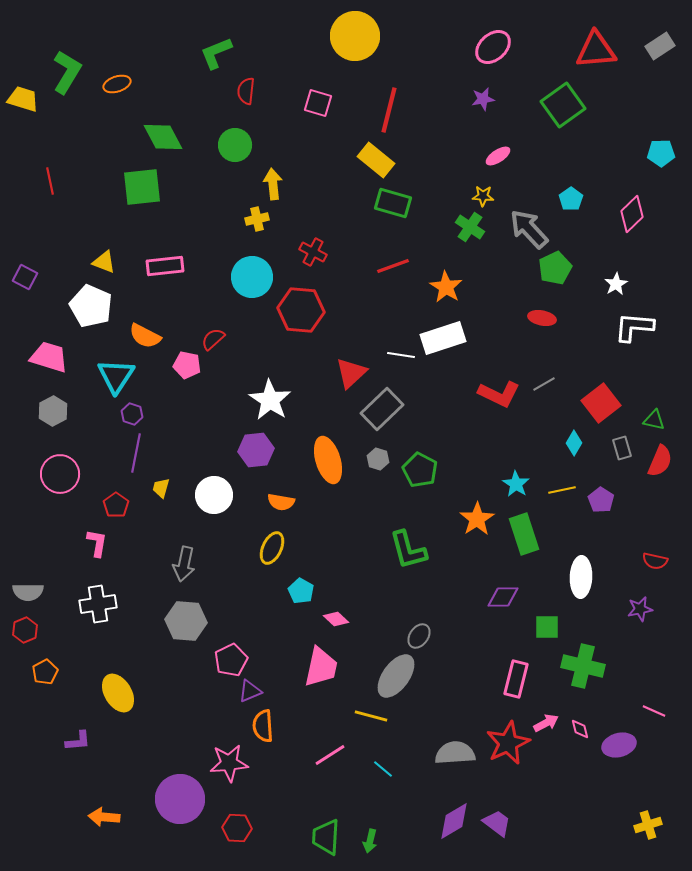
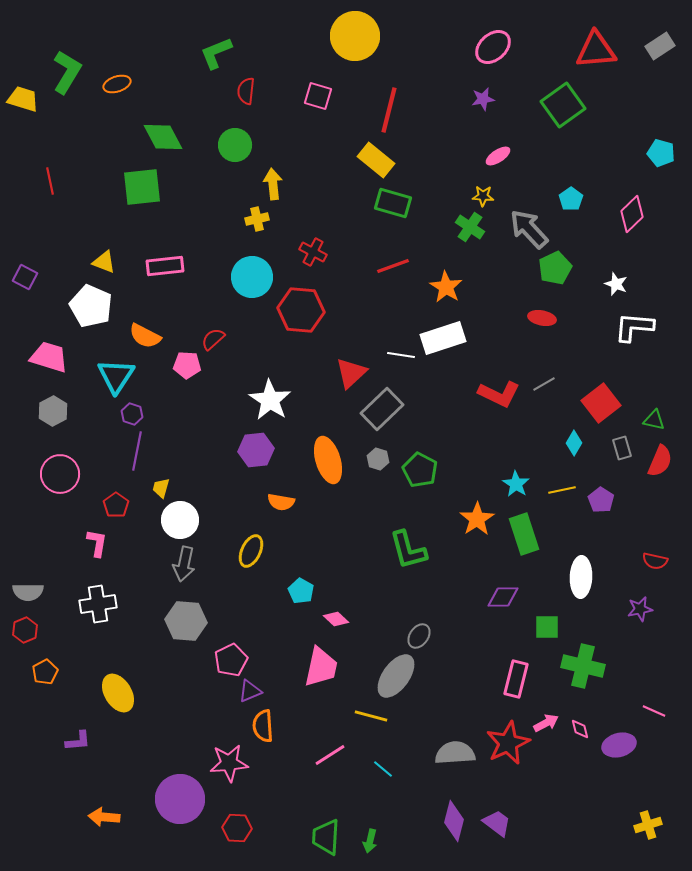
pink square at (318, 103): moved 7 px up
cyan pentagon at (661, 153): rotated 16 degrees clockwise
white star at (616, 284): rotated 20 degrees counterclockwise
pink pentagon at (187, 365): rotated 8 degrees counterclockwise
purple line at (136, 453): moved 1 px right, 2 px up
white circle at (214, 495): moved 34 px left, 25 px down
yellow ellipse at (272, 548): moved 21 px left, 3 px down
purple diamond at (454, 821): rotated 45 degrees counterclockwise
